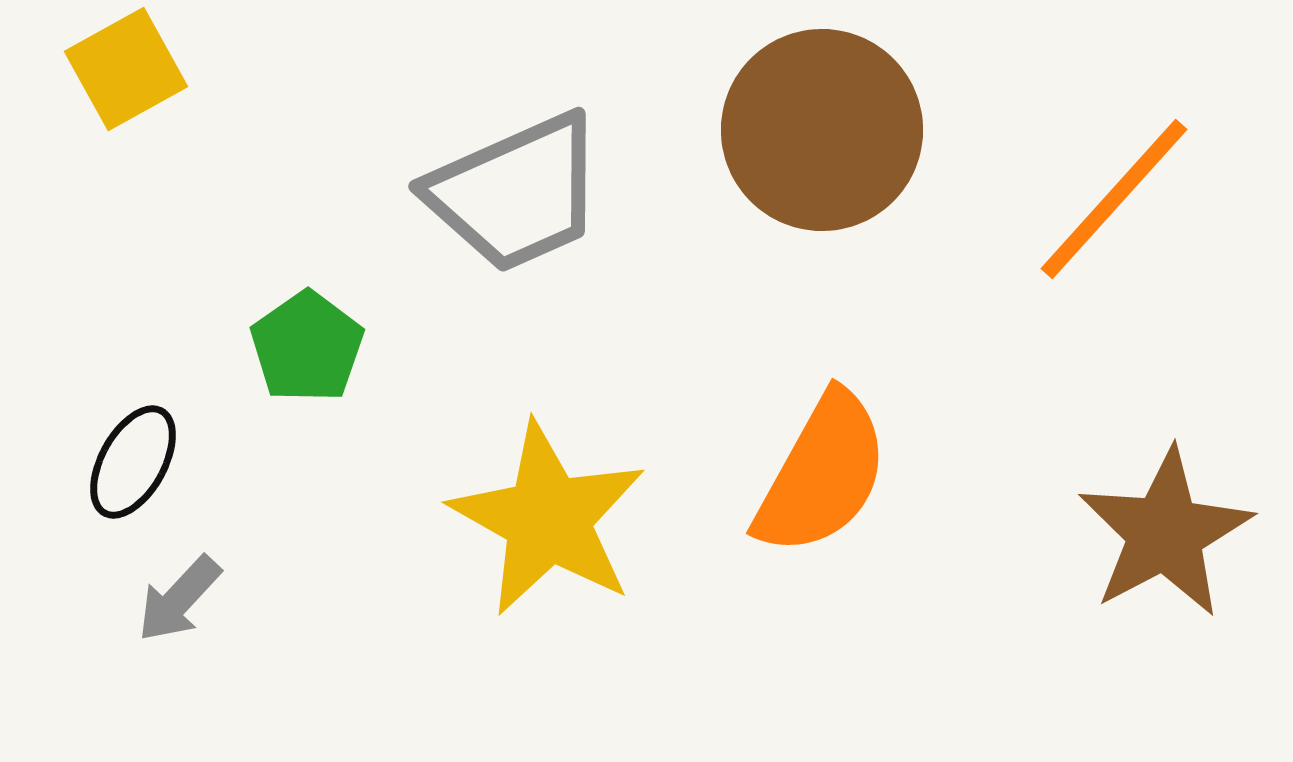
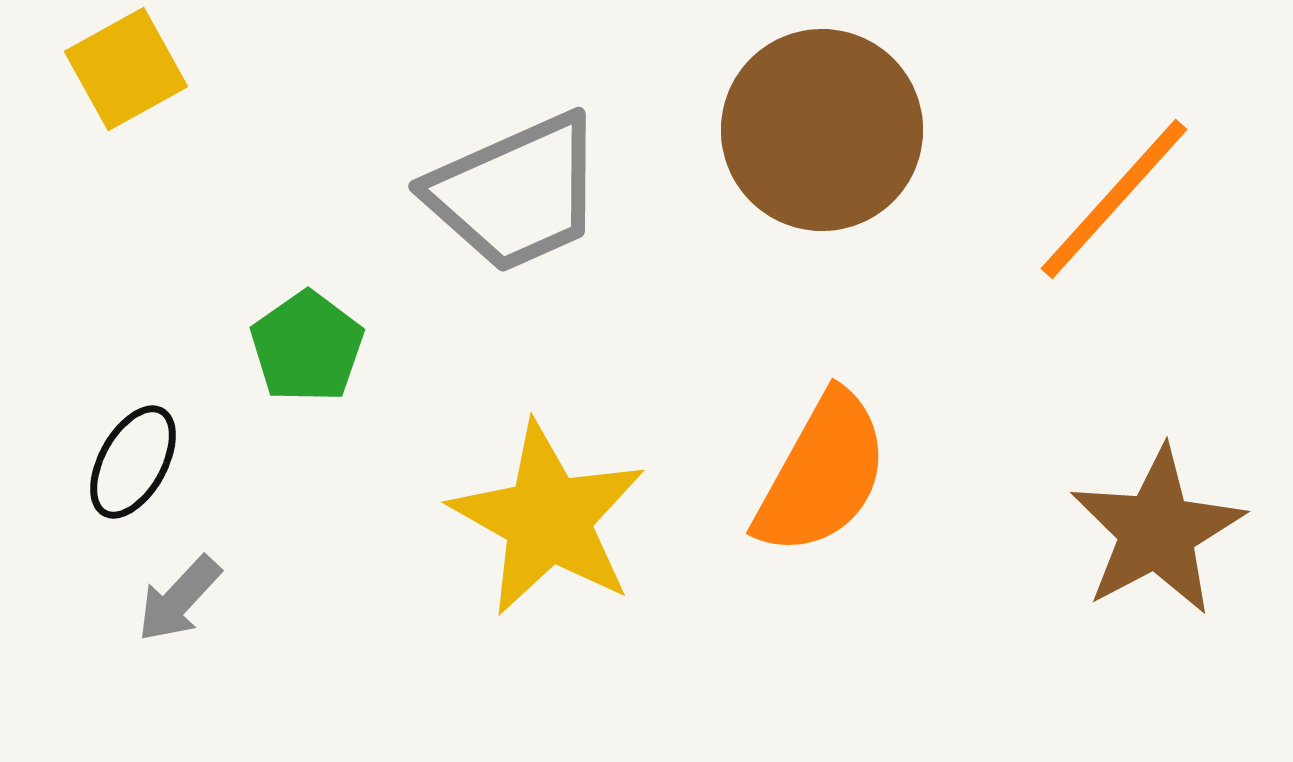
brown star: moved 8 px left, 2 px up
